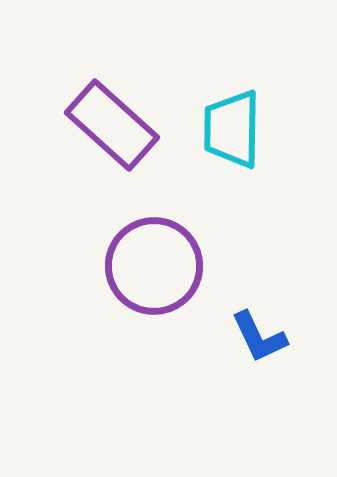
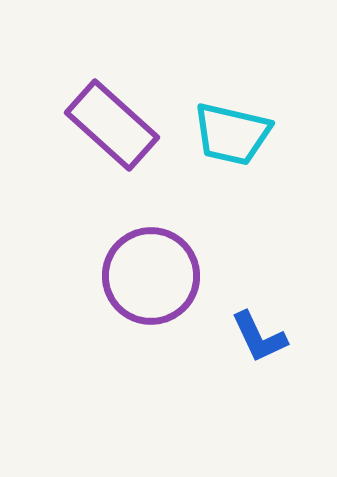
cyan trapezoid: moved 5 px down; rotated 78 degrees counterclockwise
purple circle: moved 3 px left, 10 px down
